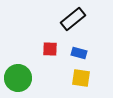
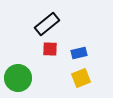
black rectangle: moved 26 px left, 5 px down
blue rectangle: rotated 28 degrees counterclockwise
yellow square: rotated 30 degrees counterclockwise
